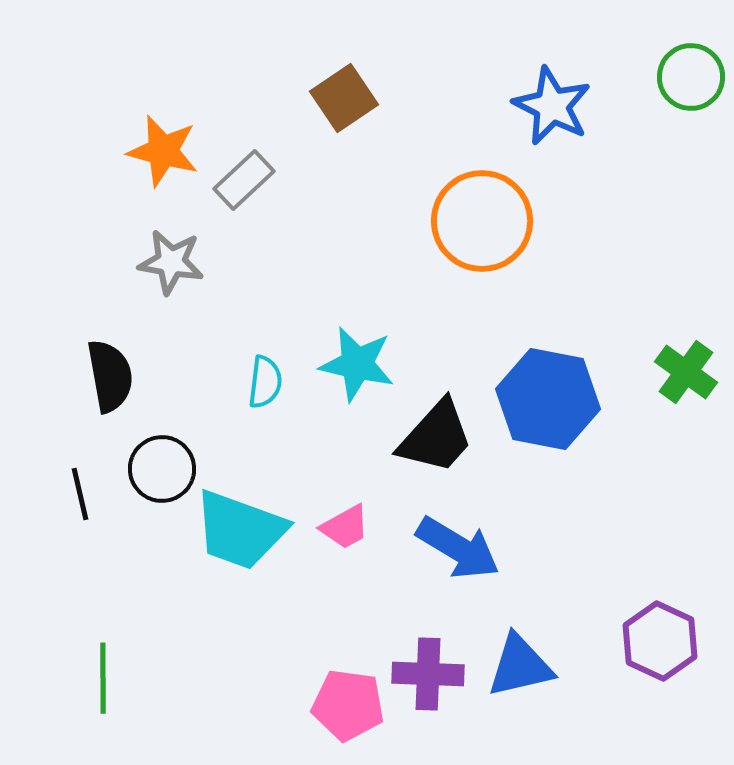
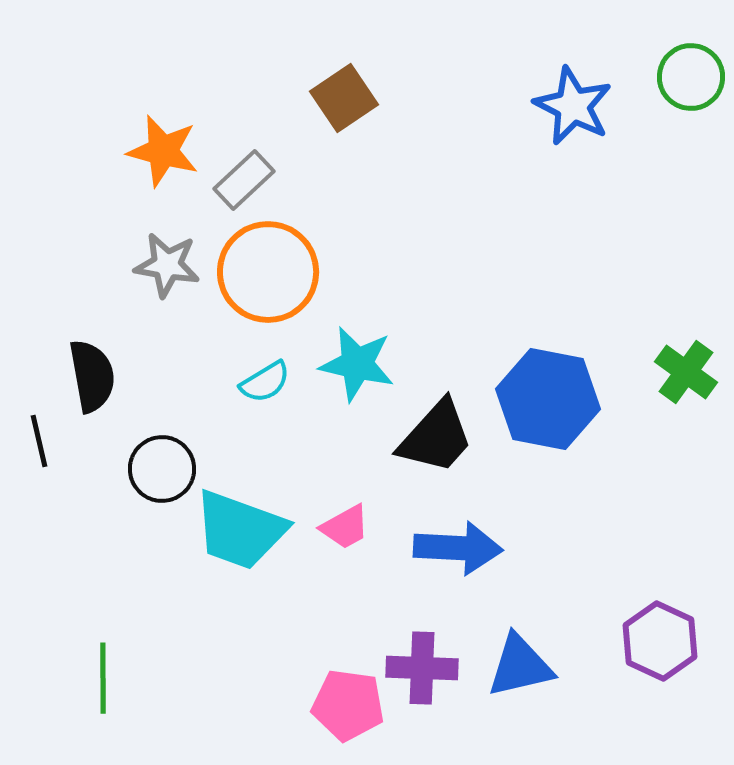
blue star: moved 21 px right
orange circle: moved 214 px left, 51 px down
gray star: moved 4 px left, 3 px down
black semicircle: moved 18 px left
cyan semicircle: rotated 52 degrees clockwise
black line: moved 41 px left, 53 px up
blue arrow: rotated 28 degrees counterclockwise
purple cross: moved 6 px left, 6 px up
